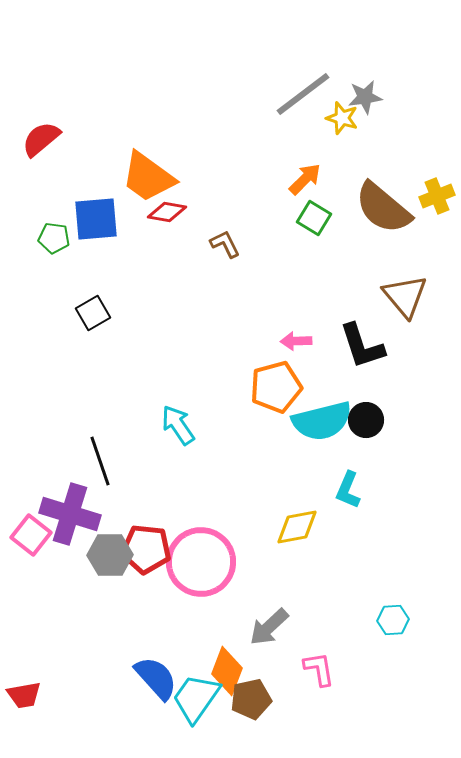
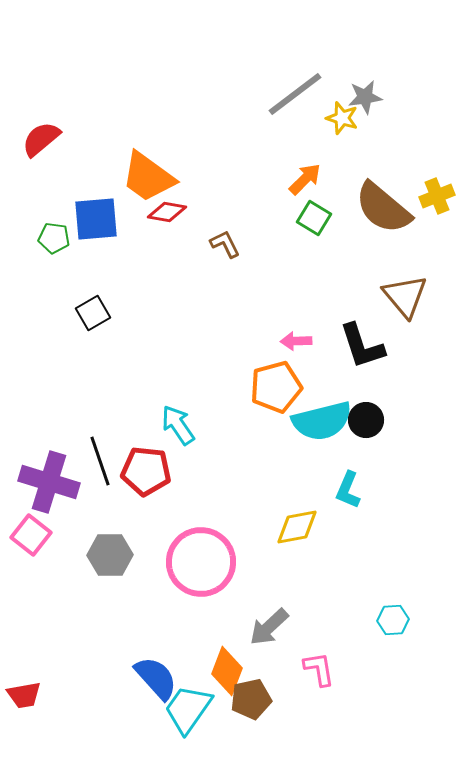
gray line: moved 8 px left
purple cross: moved 21 px left, 32 px up
red pentagon: moved 78 px up
cyan trapezoid: moved 8 px left, 11 px down
